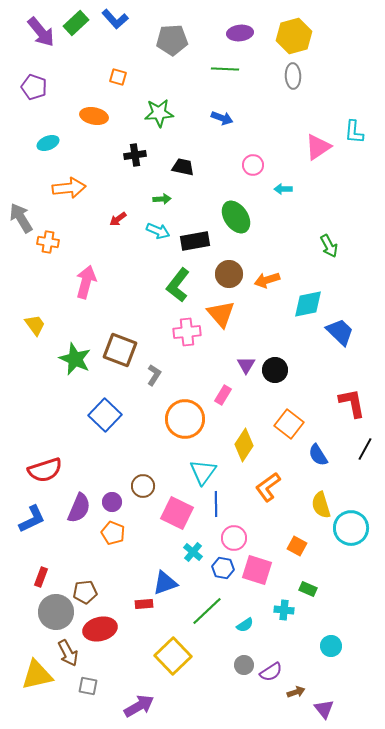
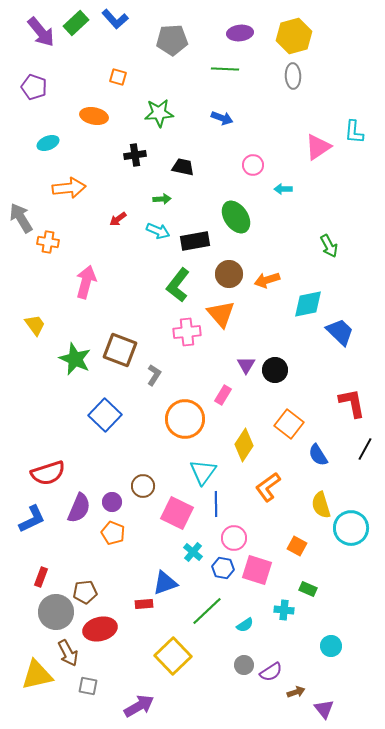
red semicircle at (45, 470): moved 3 px right, 3 px down
